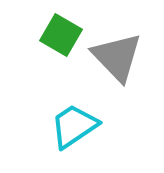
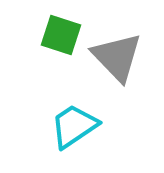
green square: rotated 12 degrees counterclockwise
